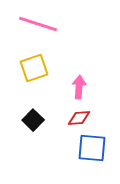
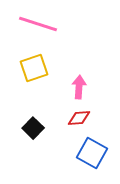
black square: moved 8 px down
blue square: moved 5 px down; rotated 24 degrees clockwise
